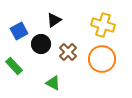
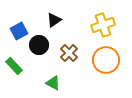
yellow cross: rotated 35 degrees counterclockwise
black circle: moved 2 px left, 1 px down
brown cross: moved 1 px right, 1 px down
orange circle: moved 4 px right, 1 px down
